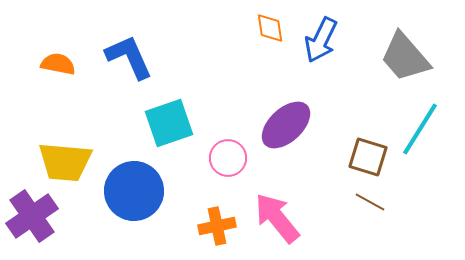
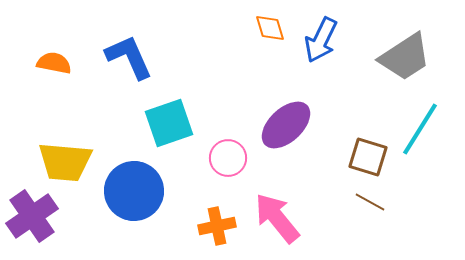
orange diamond: rotated 8 degrees counterclockwise
gray trapezoid: rotated 82 degrees counterclockwise
orange semicircle: moved 4 px left, 1 px up
